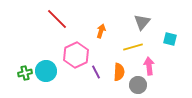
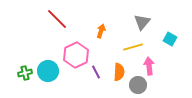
cyan square: rotated 16 degrees clockwise
cyan circle: moved 2 px right
